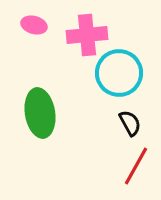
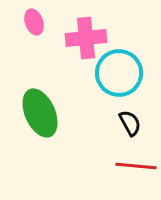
pink ellipse: moved 3 px up; rotated 55 degrees clockwise
pink cross: moved 1 px left, 3 px down
green ellipse: rotated 15 degrees counterclockwise
red line: rotated 66 degrees clockwise
